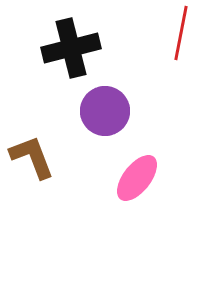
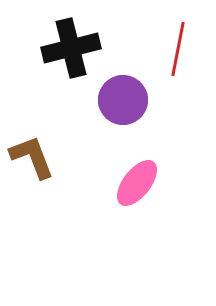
red line: moved 3 px left, 16 px down
purple circle: moved 18 px right, 11 px up
pink ellipse: moved 5 px down
